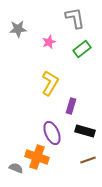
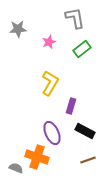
black rectangle: rotated 12 degrees clockwise
